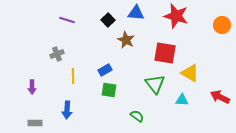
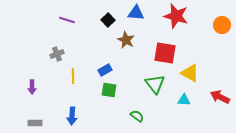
cyan triangle: moved 2 px right
blue arrow: moved 5 px right, 6 px down
